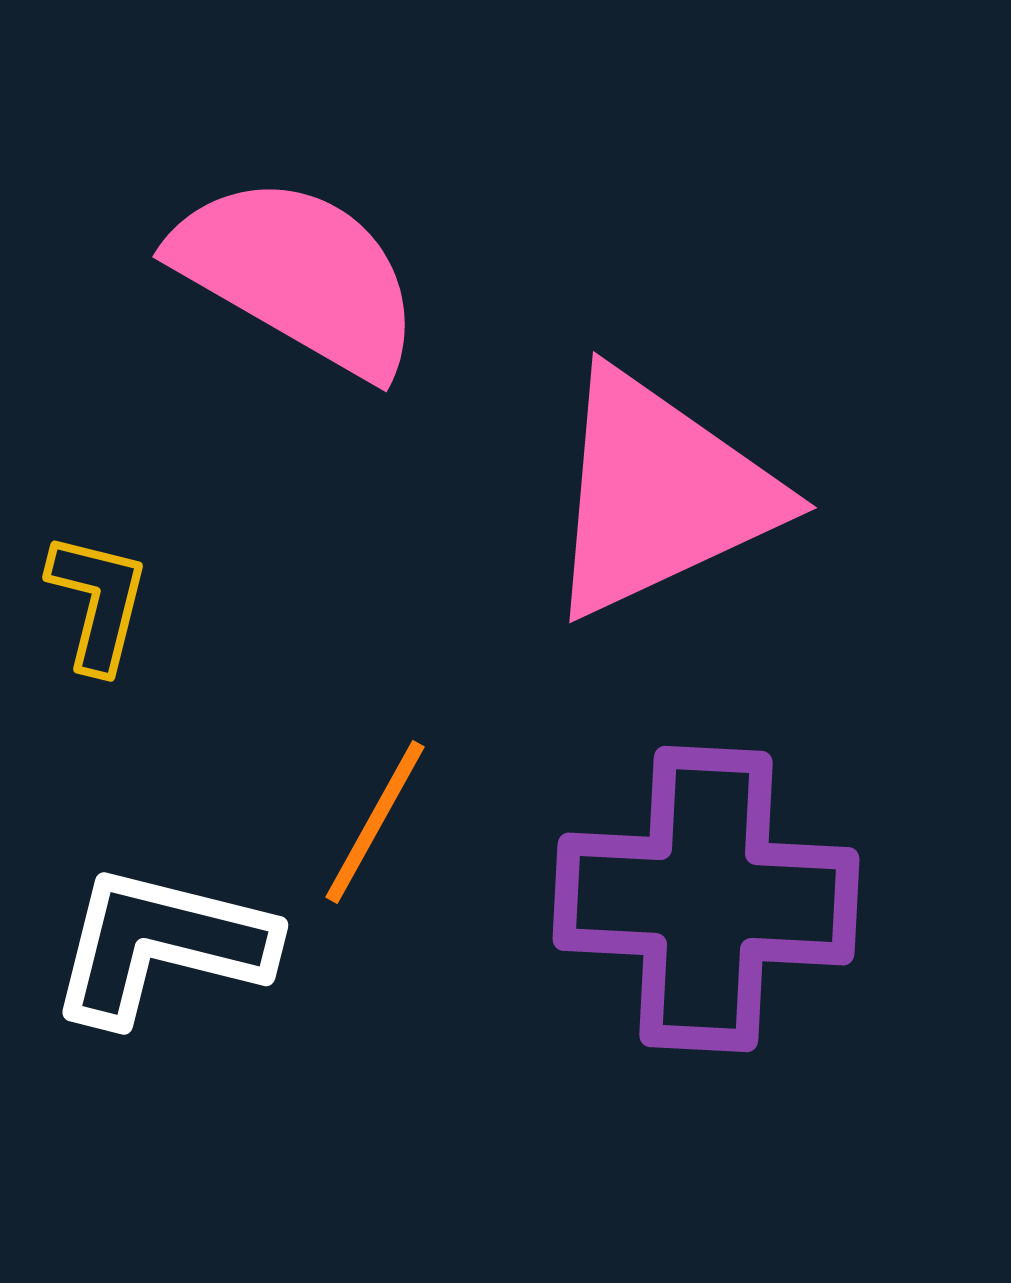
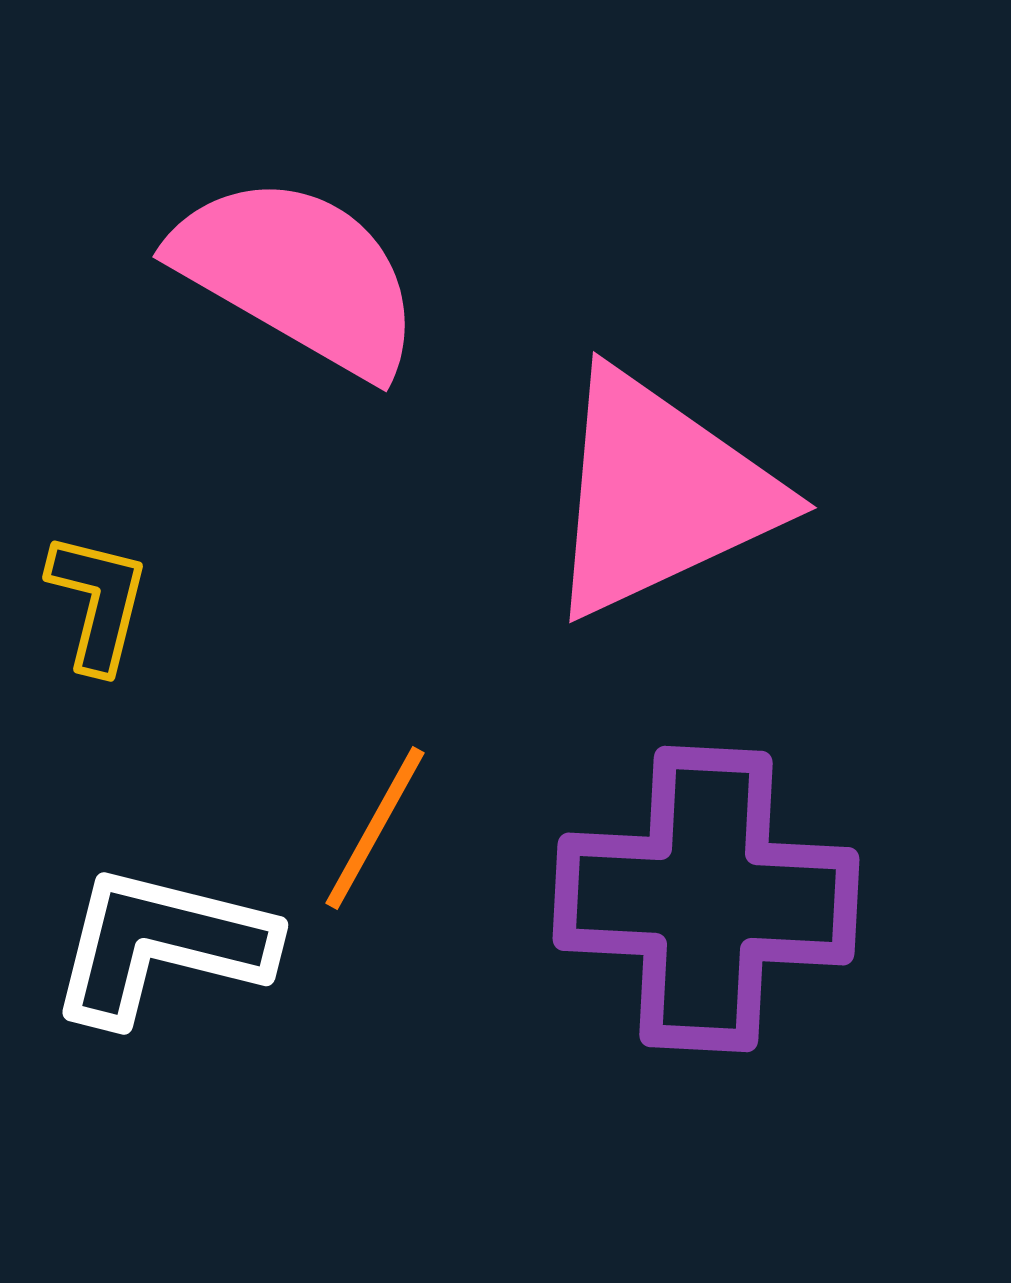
orange line: moved 6 px down
